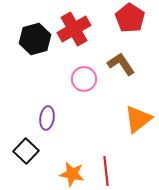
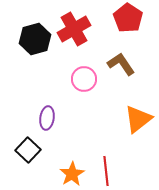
red pentagon: moved 2 px left
black square: moved 2 px right, 1 px up
orange star: rotated 30 degrees clockwise
